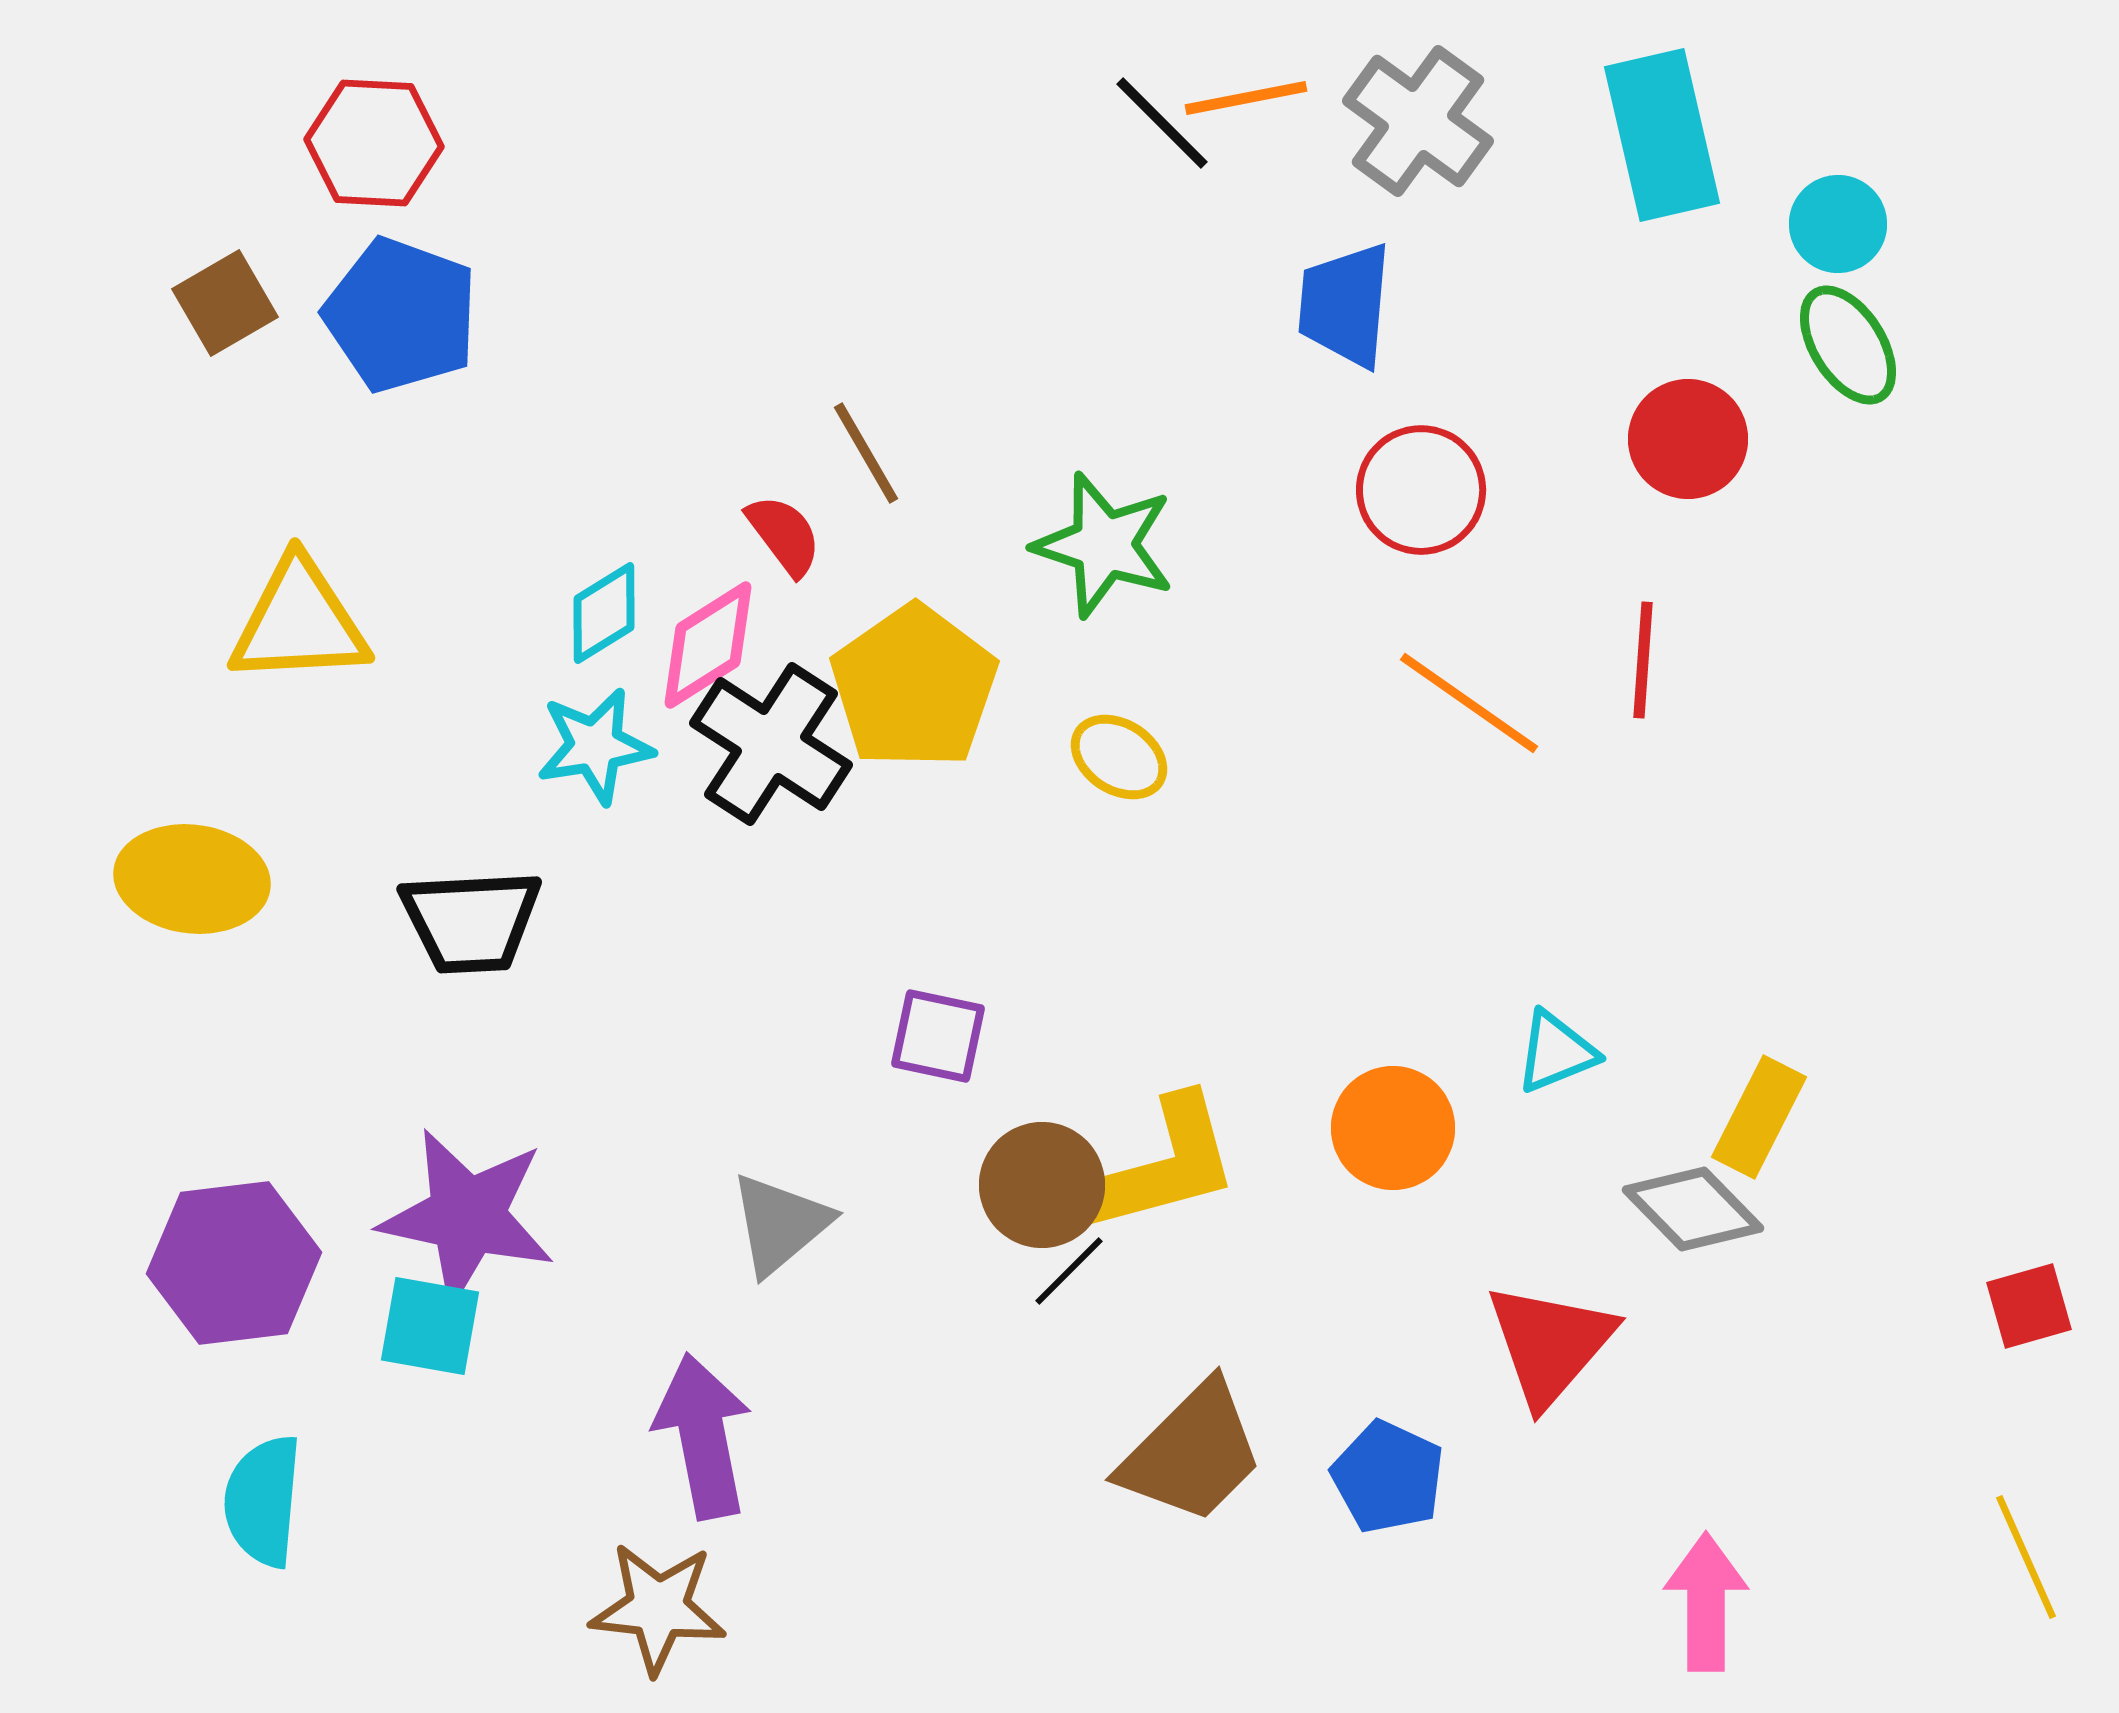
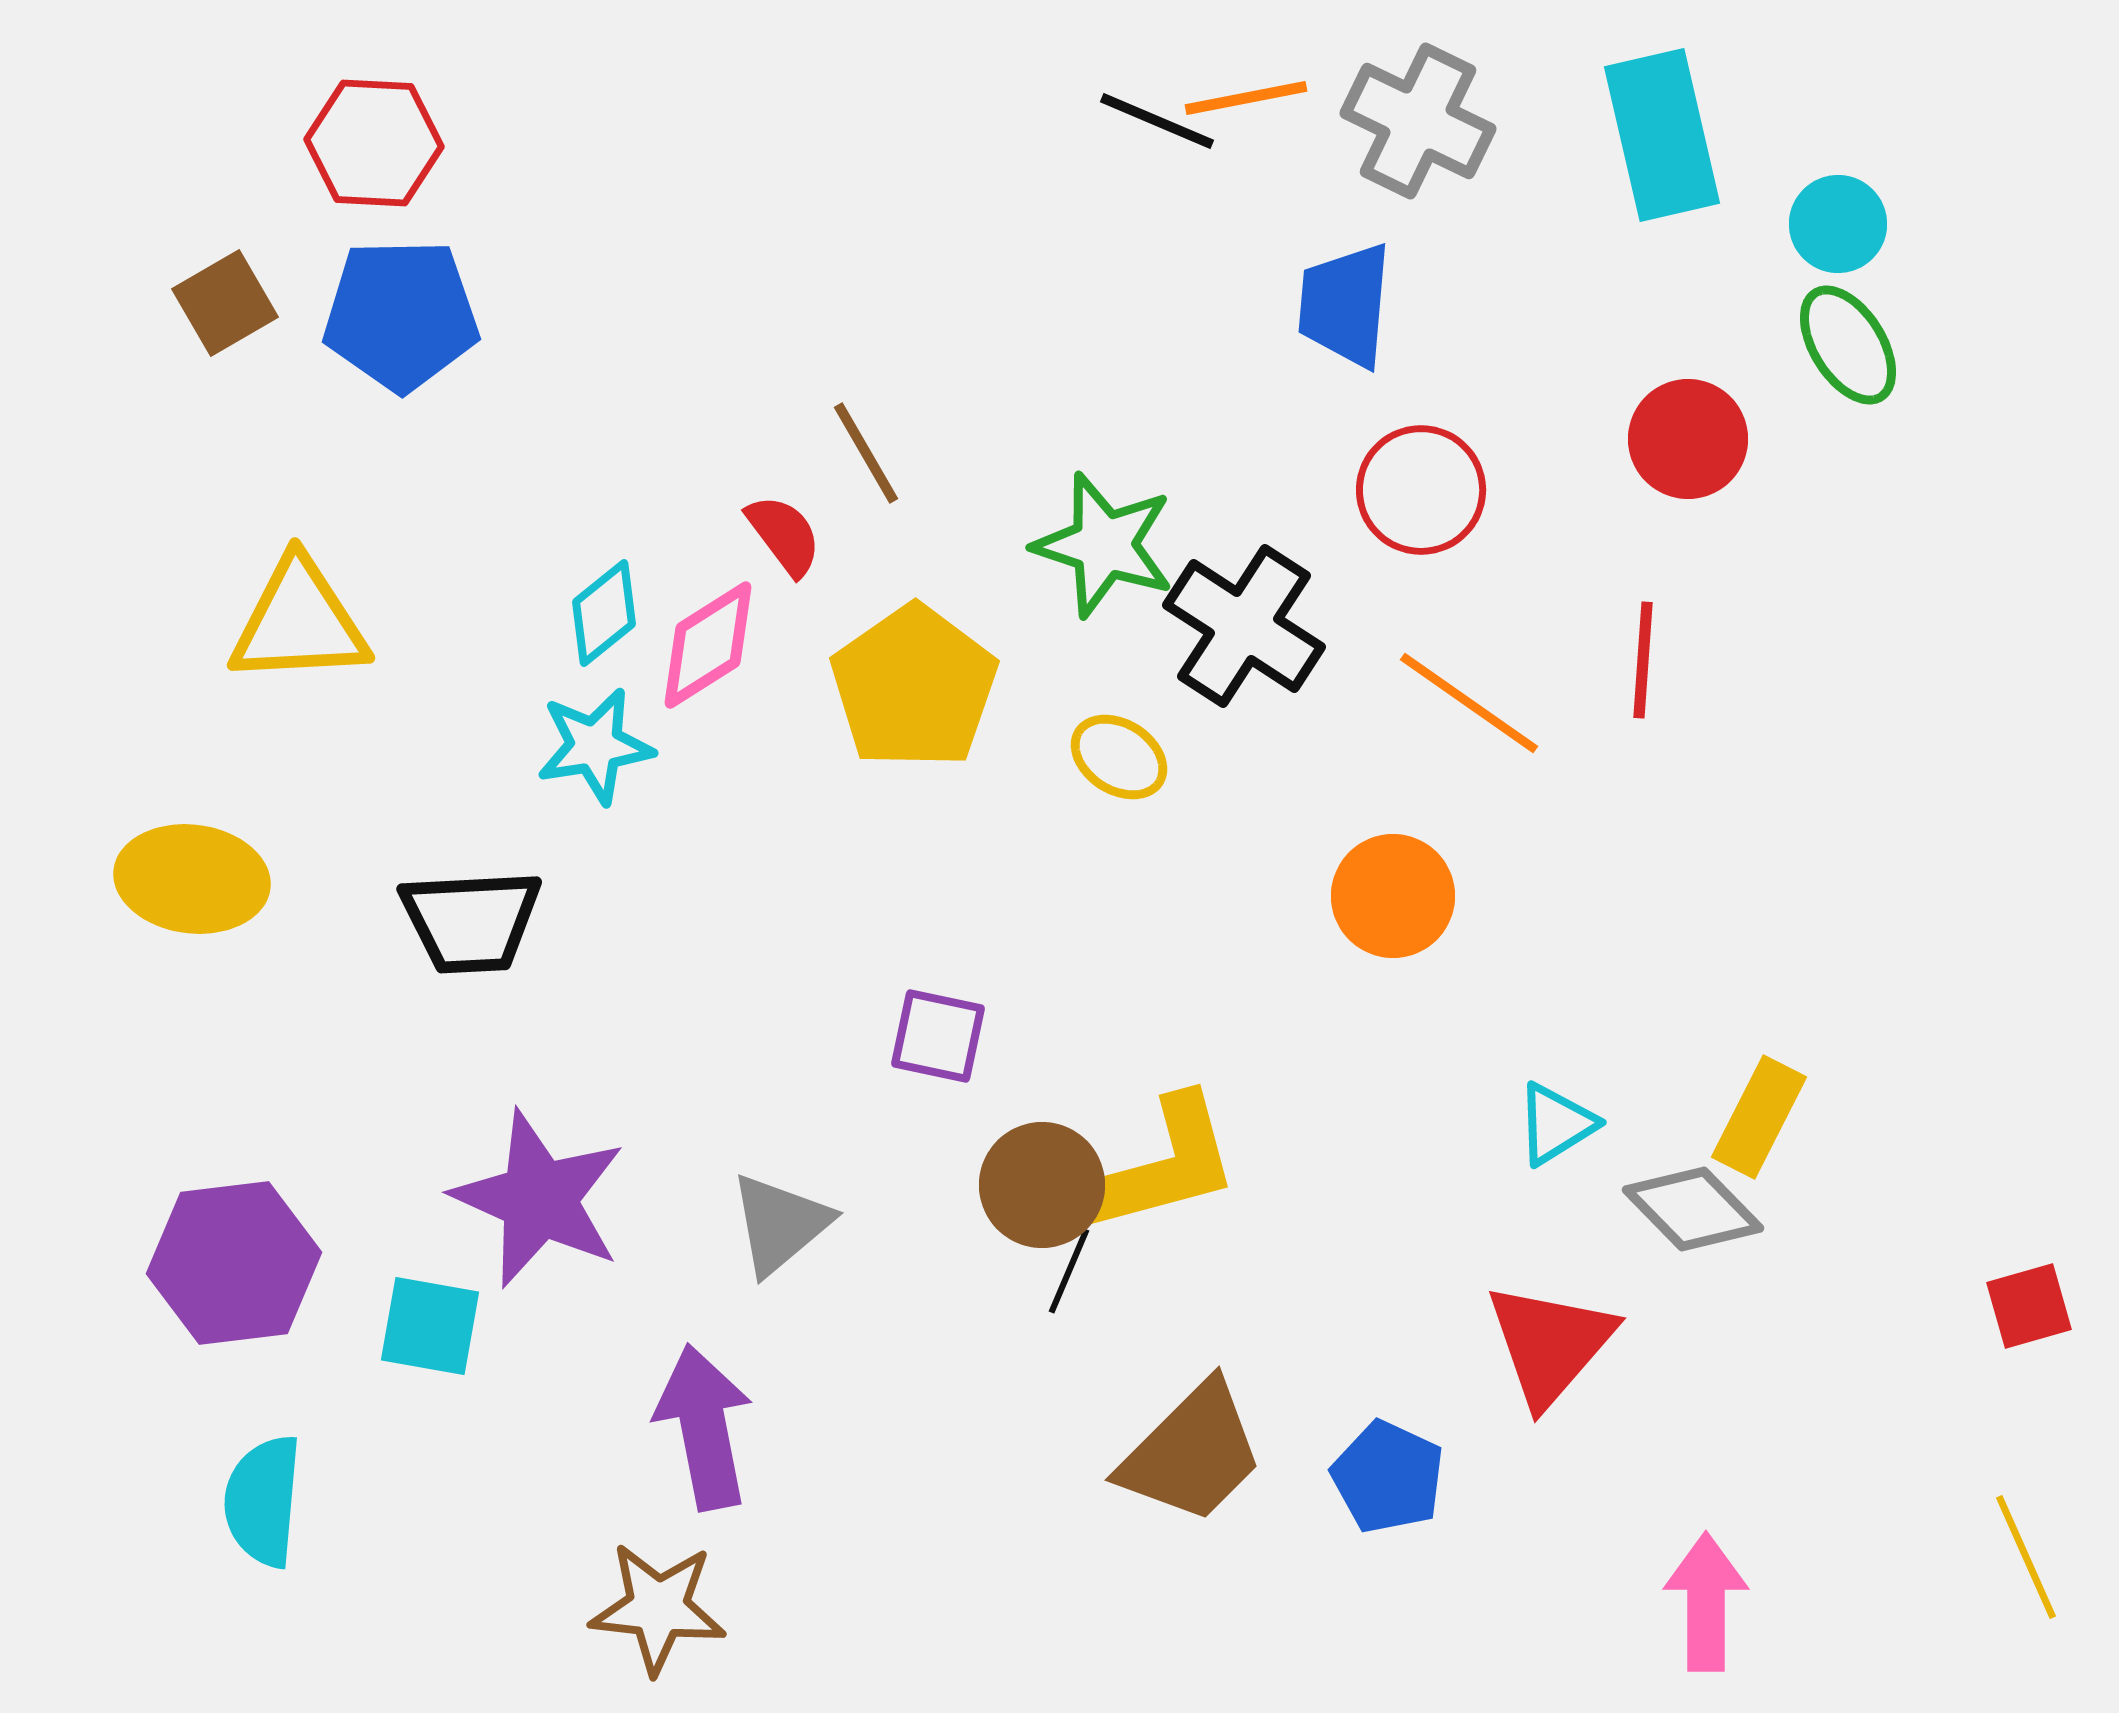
gray cross at (1418, 121): rotated 10 degrees counterclockwise
black line at (1162, 123): moved 5 px left, 2 px up; rotated 22 degrees counterclockwise
blue pentagon at (401, 315): rotated 21 degrees counterclockwise
cyan diamond at (604, 613): rotated 7 degrees counterclockwise
black cross at (771, 744): moved 473 px right, 118 px up
cyan triangle at (1556, 1052): moved 72 px down; rotated 10 degrees counterclockwise
orange circle at (1393, 1128): moved 232 px up
purple star at (467, 1216): moved 72 px right, 17 px up; rotated 12 degrees clockwise
black line at (1069, 1271): rotated 22 degrees counterclockwise
purple arrow at (703, 1436): moved 1 px right, 9 px up
